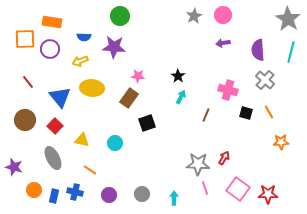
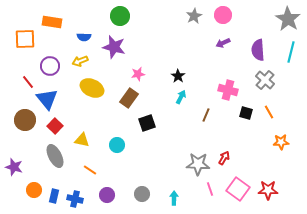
purple arrow at (223, 43): rotated 16 degrees counterclockwise
purple star at (114, 47): rotated 10 degrees clockwise
purple circle at (50, 49): moved 17 px down
pink star at (138, 76): moved 2 px up; rotated 16 degrees counterclockwise
yellow ellipse at (92, 88): rotated 20 degrees clockwise
blue triangle at (60, 97): moved 13 px left, 2 px down
cyan circle at (115, 143): moved 2 px right, 2 px down
gray ellipse at (53, 158): moved 2 px right, 2 px up
pink line at (205, 188): moved 5 px right, 1 px down
blue cross at (75, 192): moved 7 px down
red star at (268, 194): moved 4 px up
purple circle at (109, 195): moved 2 px left
